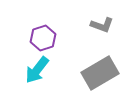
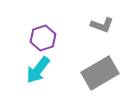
cyan arrow: moved 1 px right
